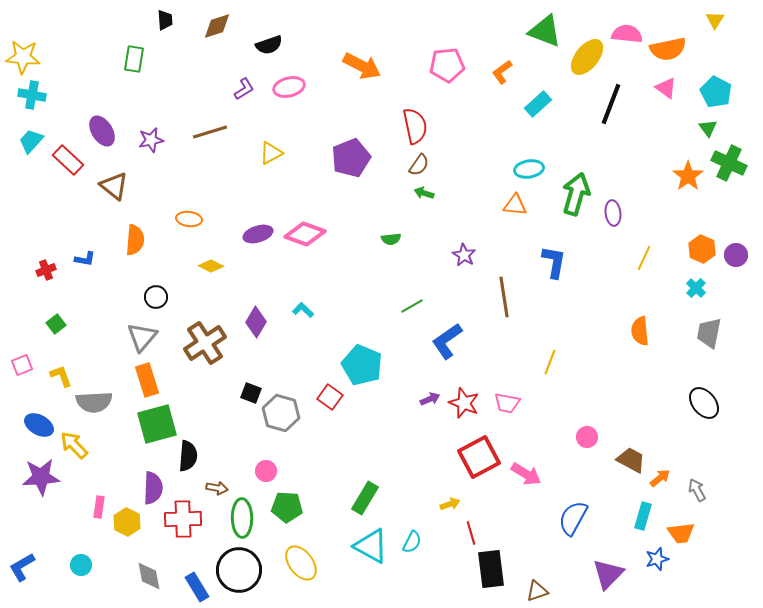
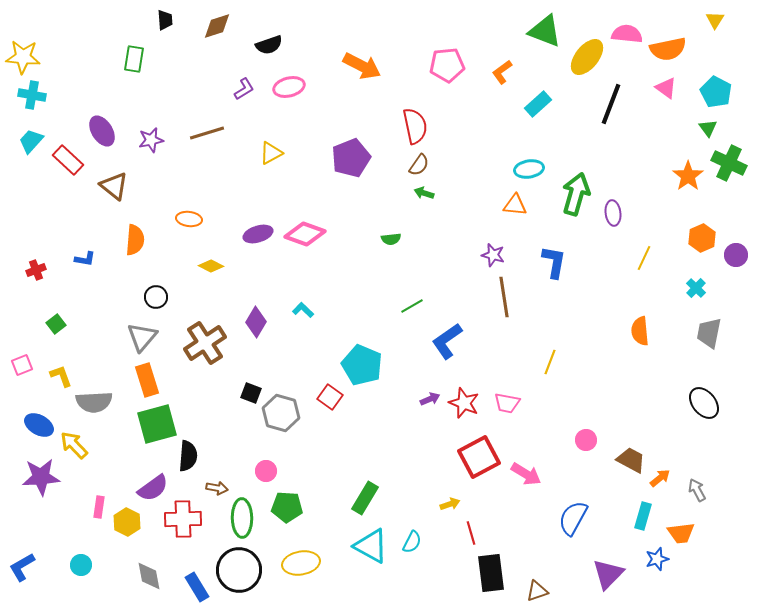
brown line at (210, 132): moved 3 px left, 1 px down
orange hexagon at (702, 249): moved 11 px up; rotated 12 degrees clockwise
purple star at (464, 255): moved 29 px right; rotated 15 degrees counterclockwise
red cross at (46, 270): moved 10 px left
pink circle at (587, 437): moved 1 px left, 3 px down
purple semicircle at (153, 488): rotated 52 degrees clockwise
yellow ellipse at (301, 563): rotated 63 degrees counterclockwise
black rectangle at (491, 569): moved 4 px down
